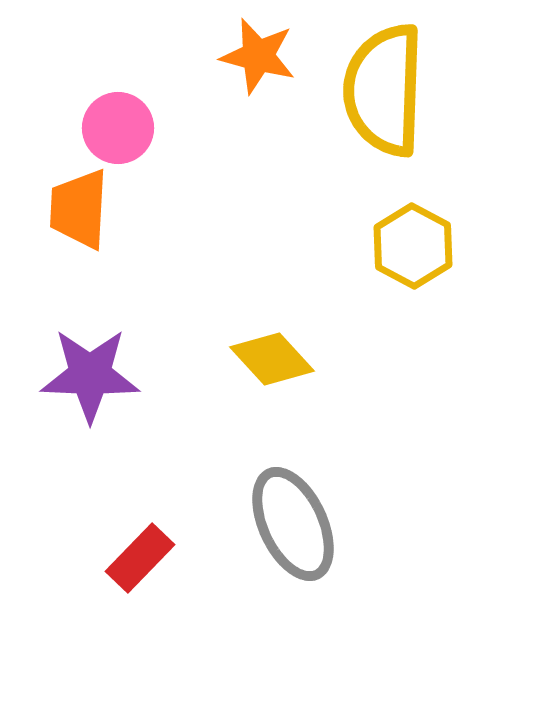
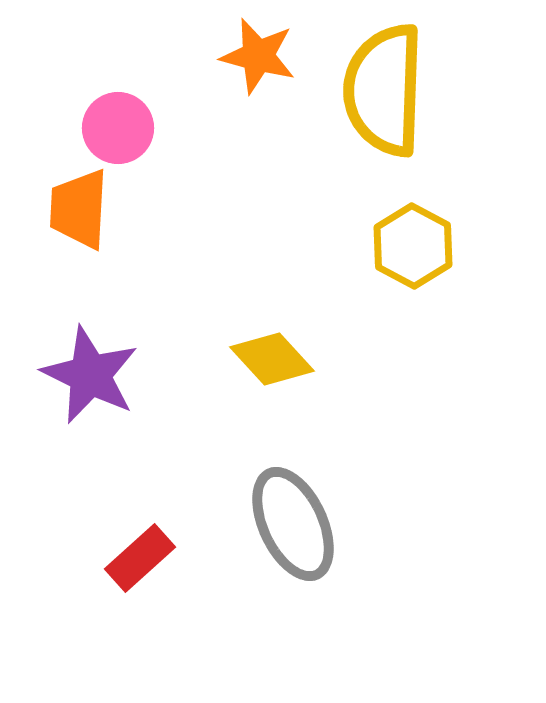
purple star: rotated 24 degrees clockwise
red rectangle: rotated 4 degrees clockwise
